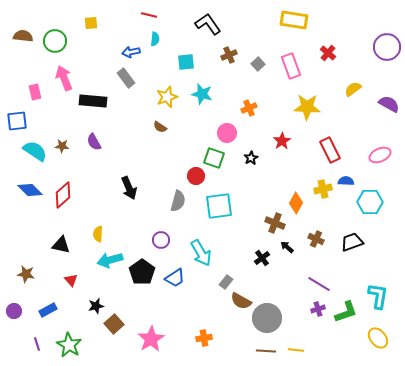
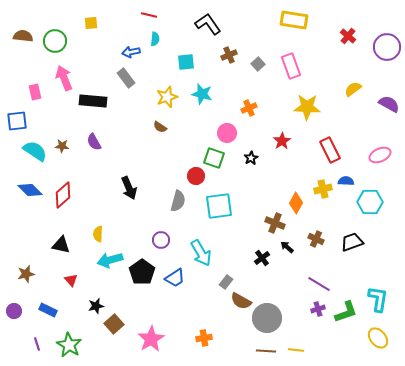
red cross at (328, 53): moved 20 px right, 17 px up
brown star at (26, 274): rotated 24 degrees counterclockwise
cyan L-shape at (378, 296): moved 3 px down
blue rectangle at (48, 310): rotated 54 degrees clockwise
